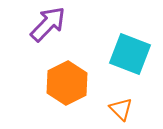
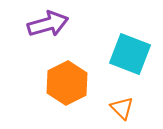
purple arrow: rotated 30 degrees clockwise
orange triangle: moved 1 px right, 1 px up
